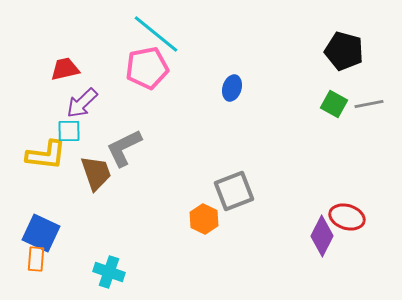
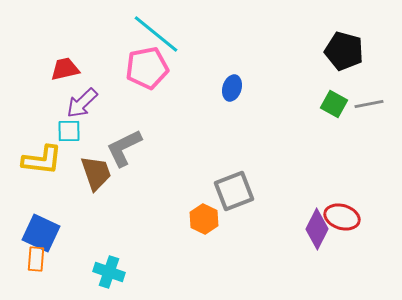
yellow L-shape: moved 4 px left, 5 px down
red ellipse: moved 5 px left
purple diamond: moved 5 px left, 7 px up
